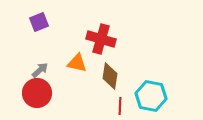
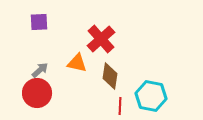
purple square: rotated 18 degrees clockwise
red cross: rotated 32 degrees clockwise
